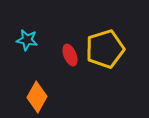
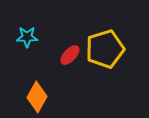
cyan star: moved 3 px up; rotated 10 degrees counterclockwise
red ellipse: rotated 65 degrees clockwise
